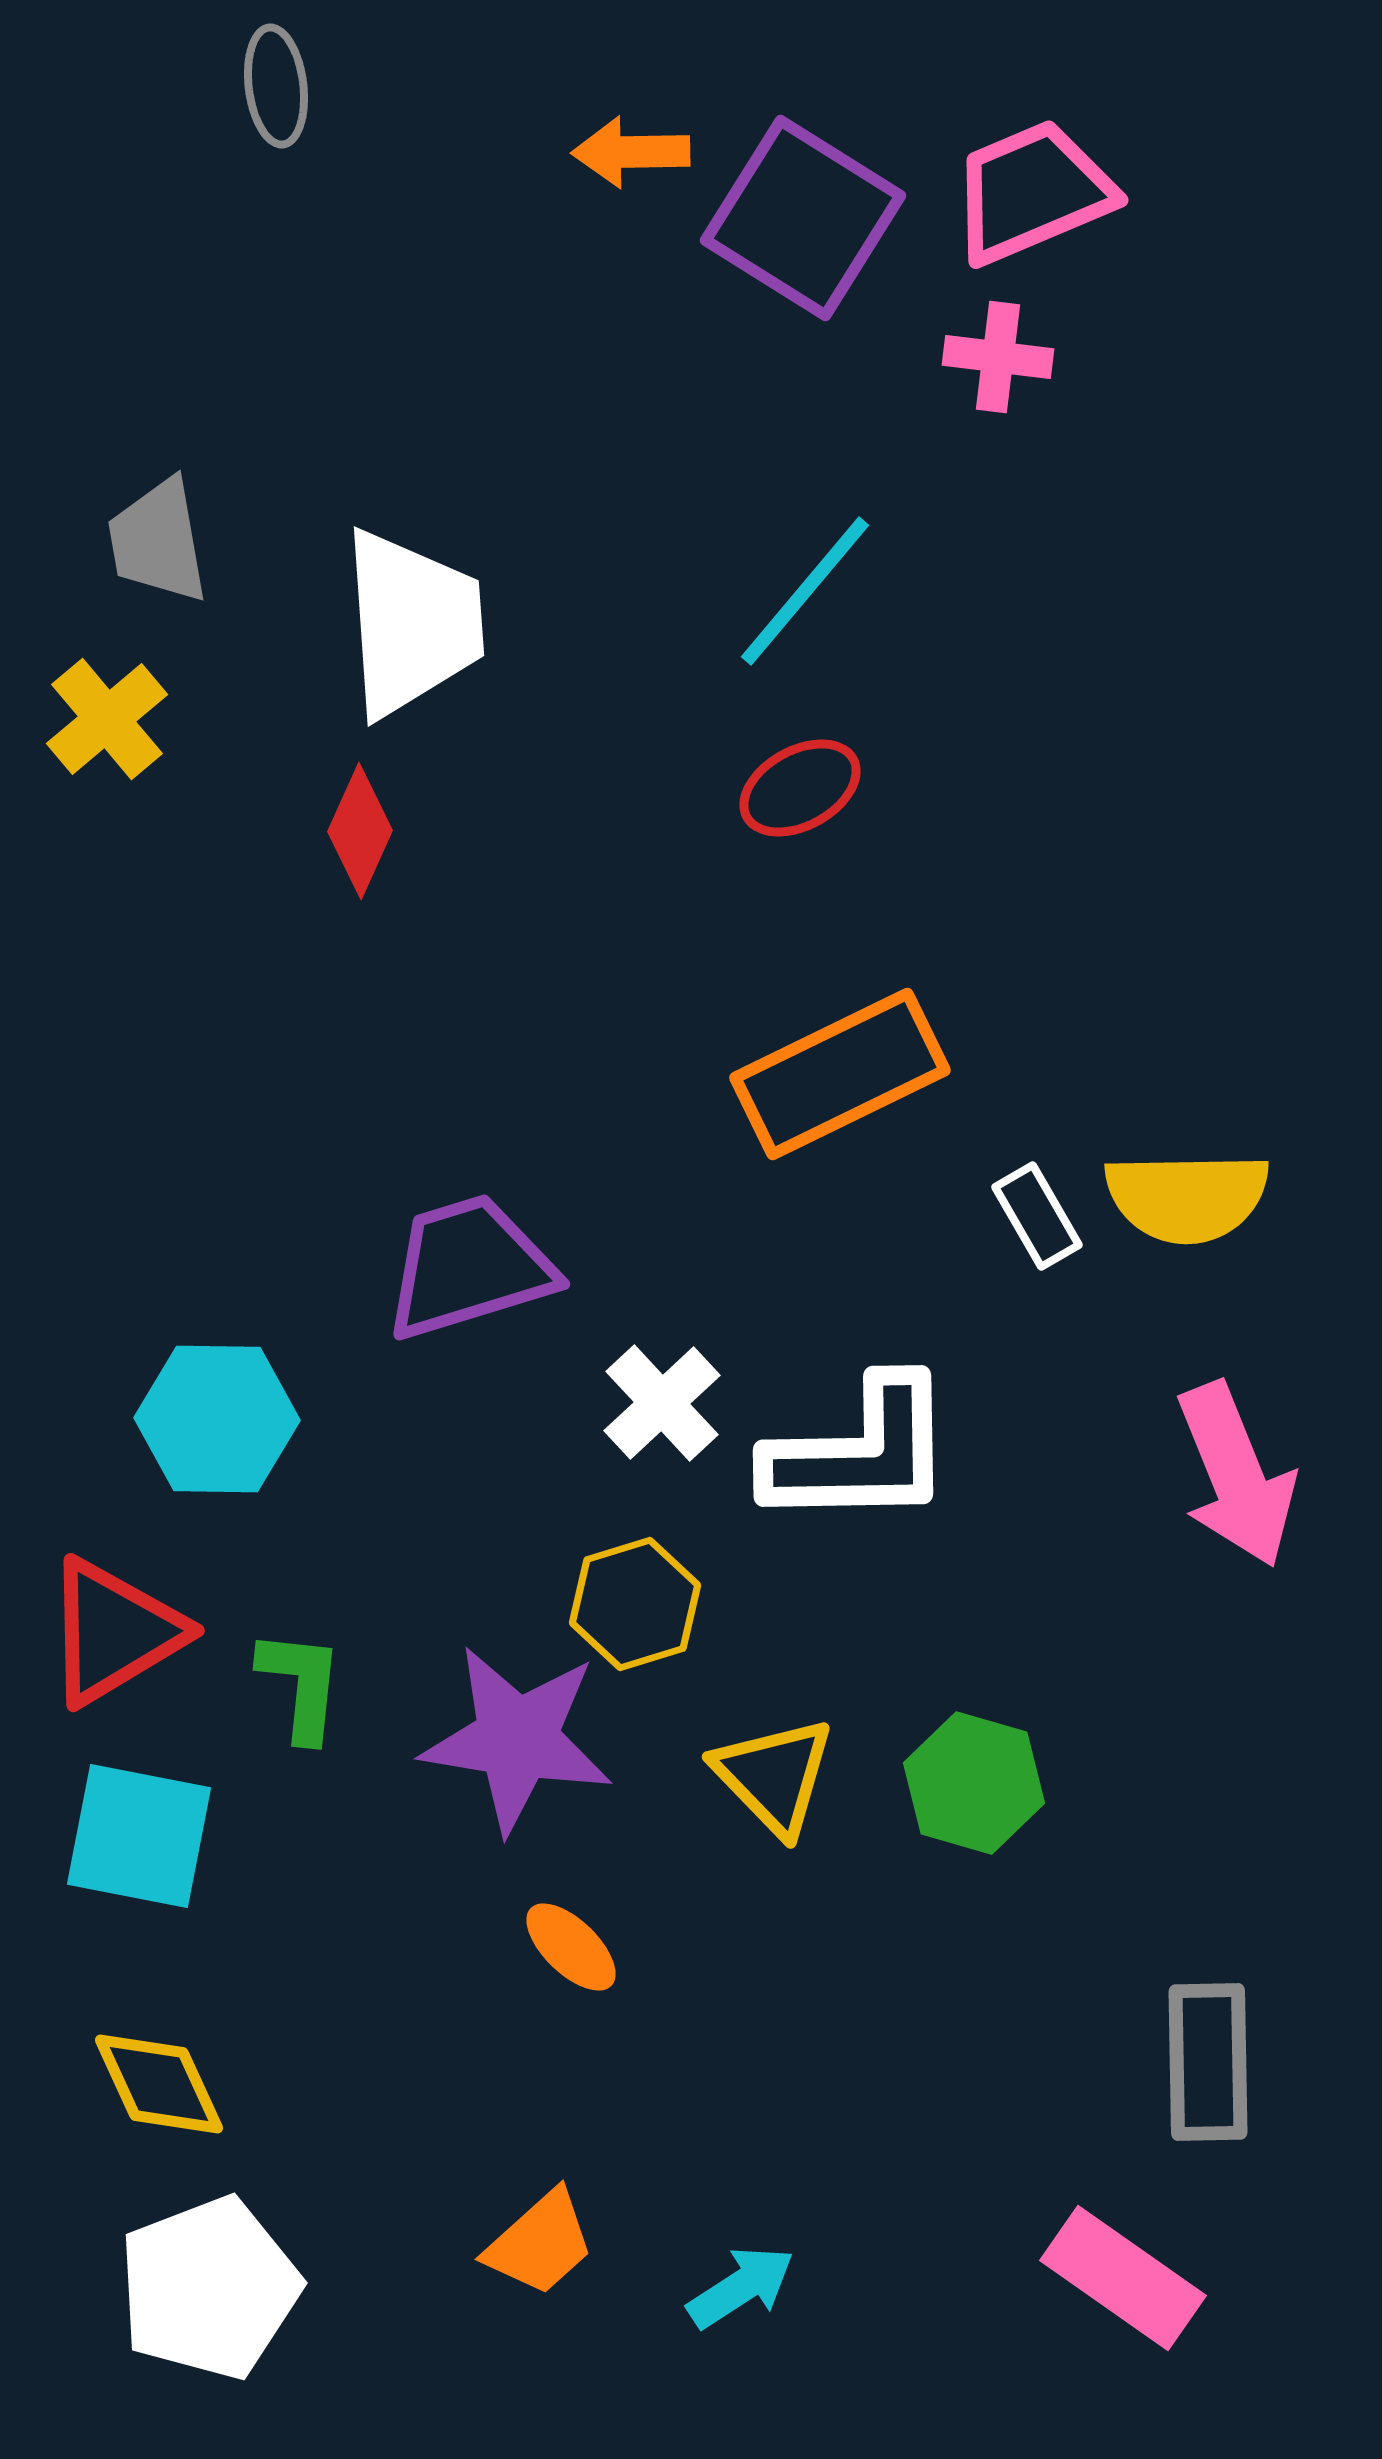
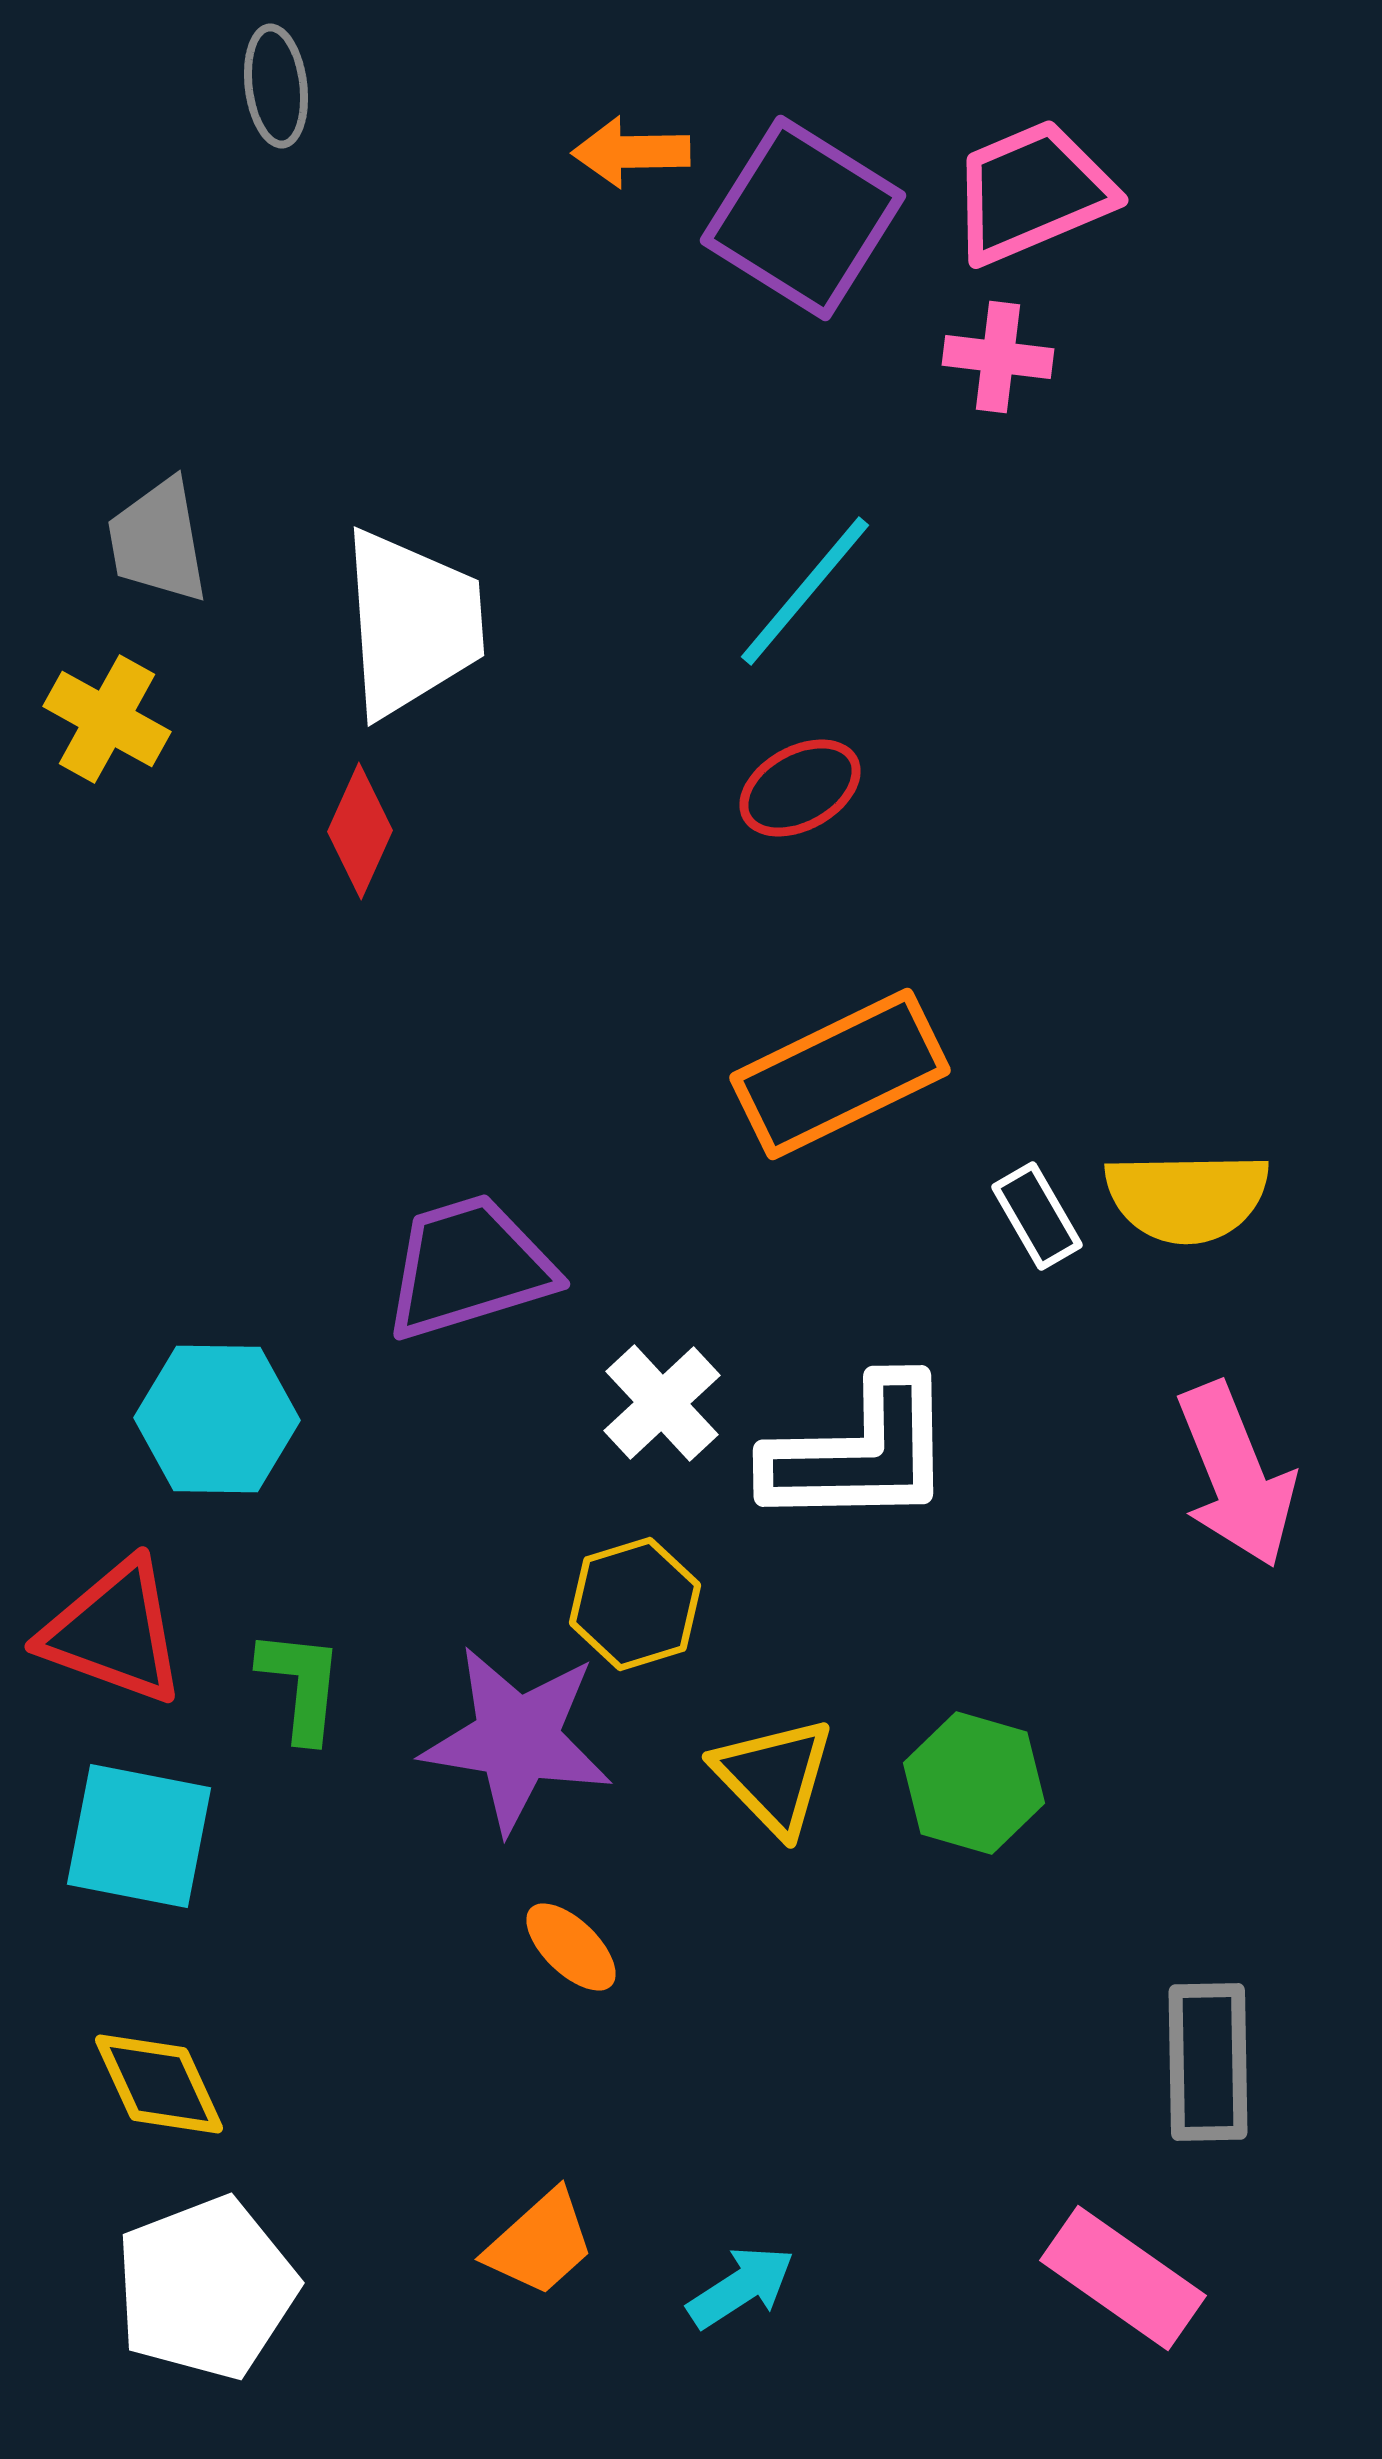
yellow cross: rotated 21 degrees counterclockwise
red triangle: rotated 51 degrees clockwise
white pentagon: moved 3 px left
